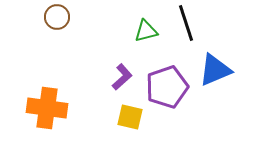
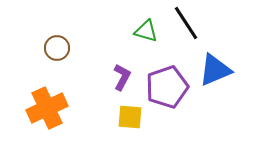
brown circle: moved 31 px down
black line: rotated 15 degrees counterclockwise
green triangle: rotated 30 degrees clockwise
purple L-shape: rotated 20 degrees counterclockwise
orange cross: rotated 33 degrees counterclockwise
yellow square: rotated 8 degrees counterclockwise
